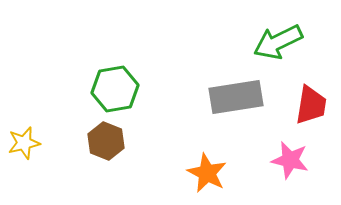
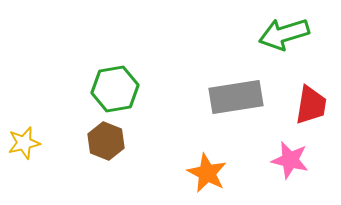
green arrow: moved 6 px right, 8 px up; rotated 9 degrees clockwise
